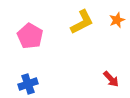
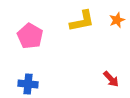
yellow L-shape: moved 1 px up; rotated 16 degrees clockwise
blue cross: rotated 24 degrees clockwise
